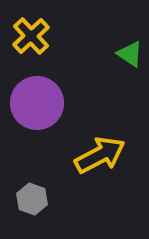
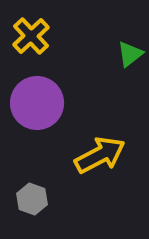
green triangle: rotated 48 degrees clockwise
